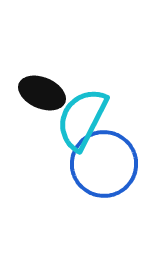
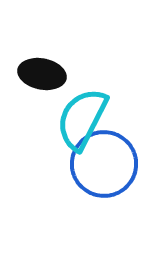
black ellipse: moved 19 px up; rotated 12 degrees counterclockwise
